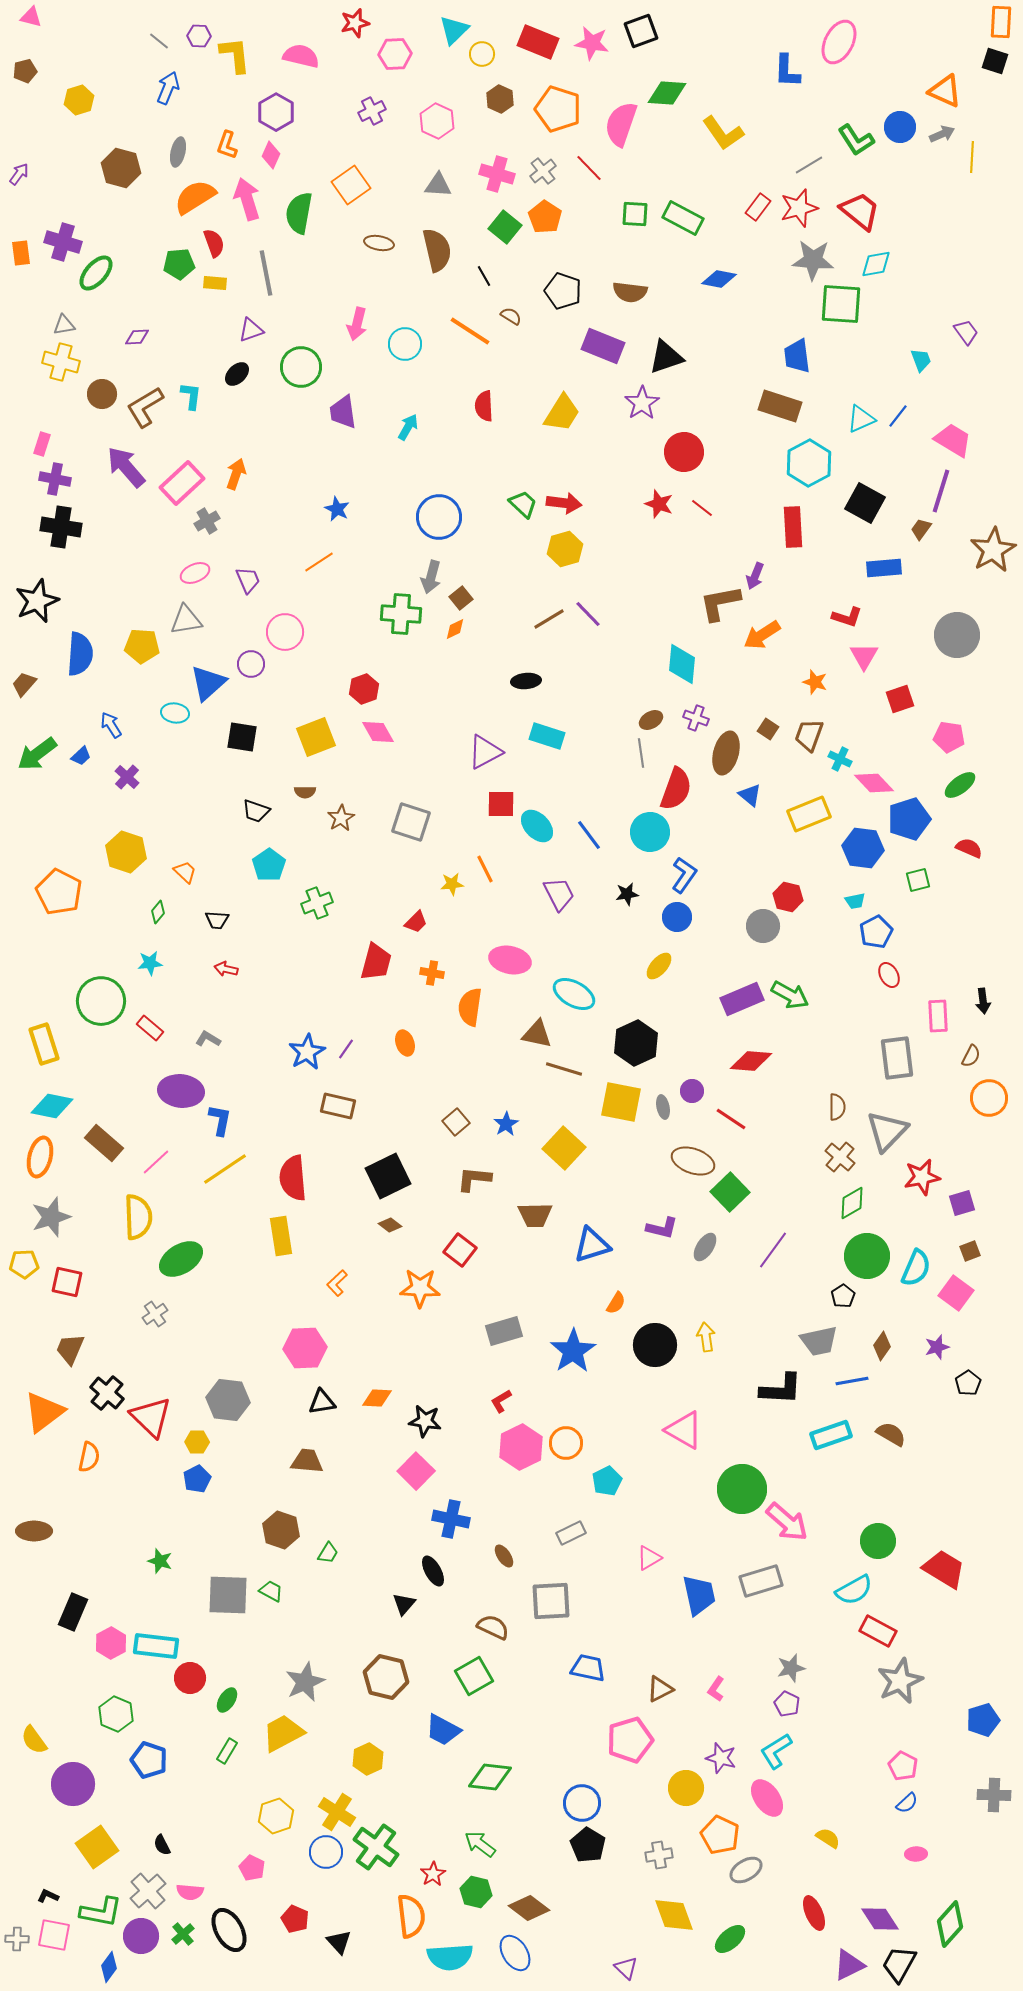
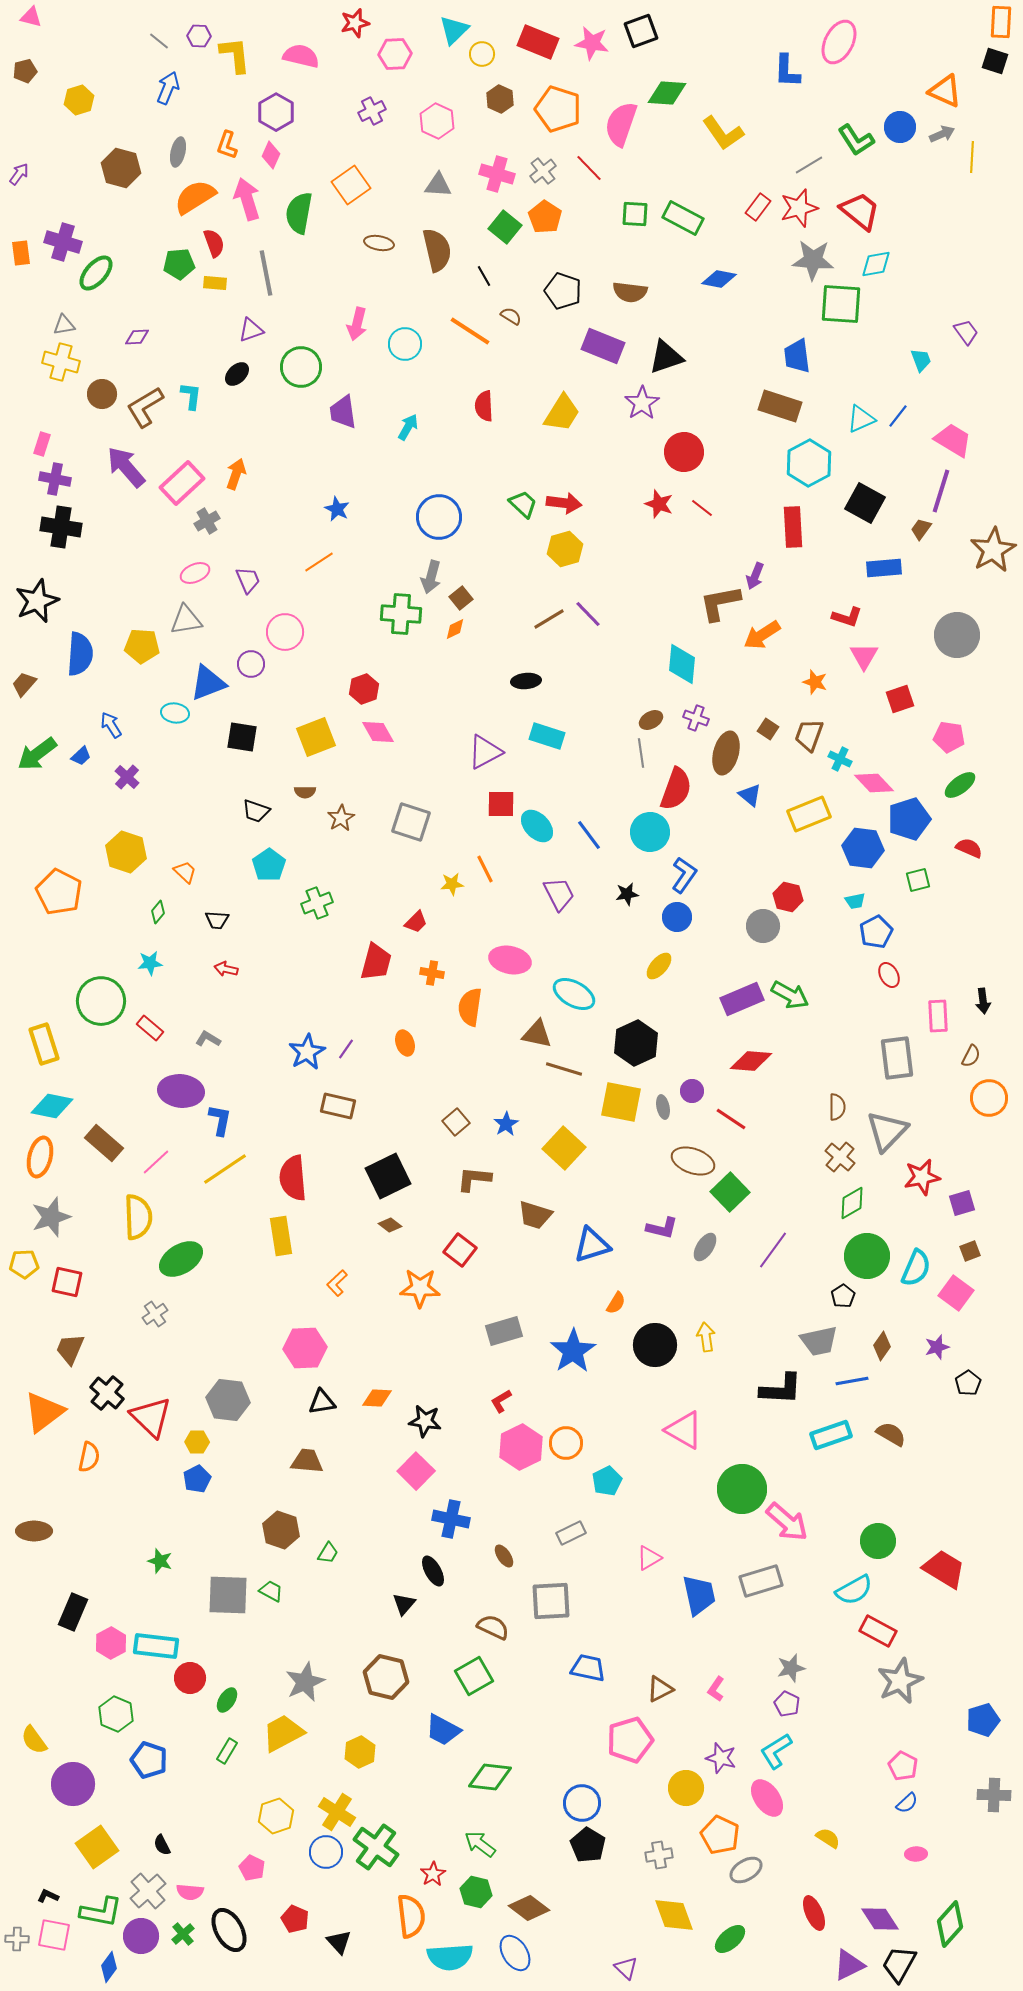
blue triangle at (208, 683): rotated 21 degrees clockwise
brown trapezoid at (535, 1215): rotated 18 degrees clockwise
yellow hexagon at (368, 1759): moved 8 px left, 7 px up
